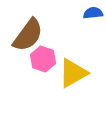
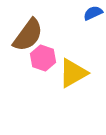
blue semicircle: rotated 18 degrees counterclockwise
pink hexagon: moved 1 px up
